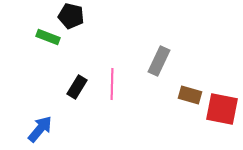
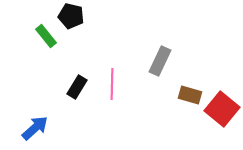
green rectangle: moved 2 px left, 1 px up; rotated 30 degrees clockwise
gray rectangle: moved 1 px right
red square: rotated 28 degrees clockwise
blue arrow: moved 5 px left, 1 px up; rotated 8 degrees clockwise
